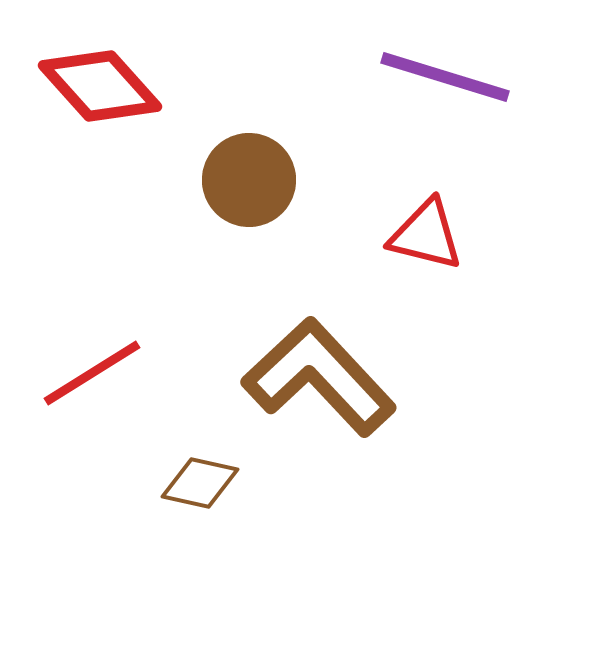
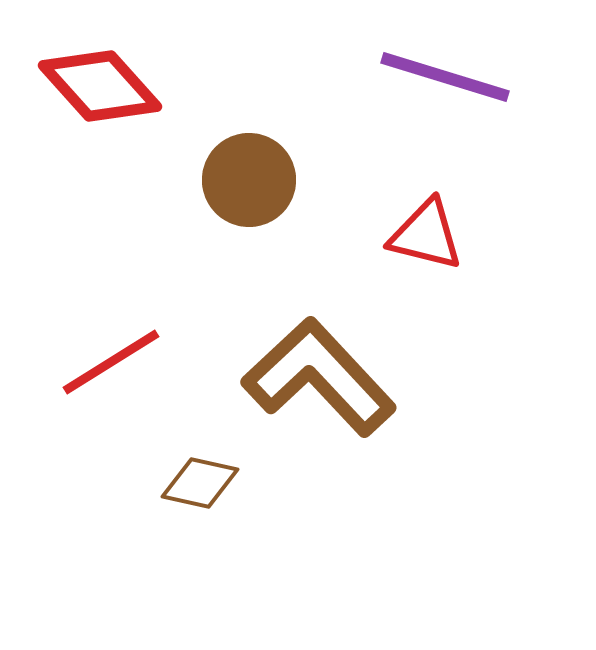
red line: moved 19 px right, 11 px up
